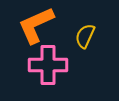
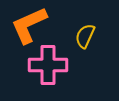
orange L-shape: moved 7 px left
